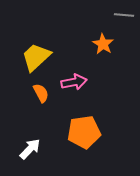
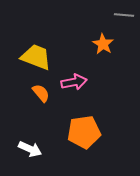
yellow trapezoid: rotated 64 degrees clockwise
orange semicircle: rotated 12 degrees counterclockwise
white arrow: rotated 70 degrees clockwise
